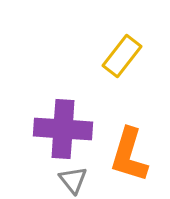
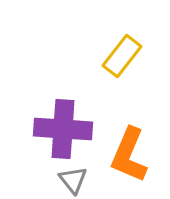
orange L-shape: rotated 6 degrees clockwise
